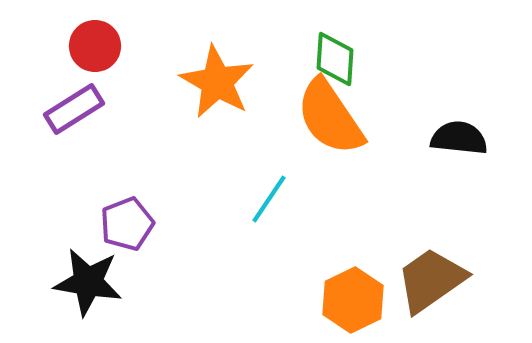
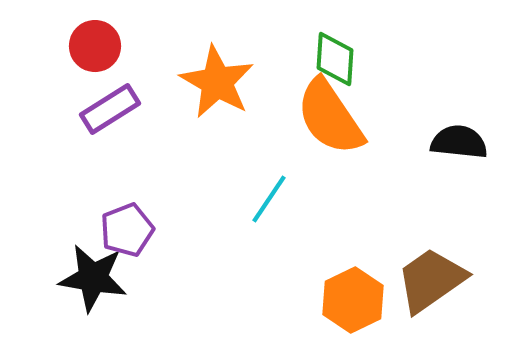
purple rectangle: moved 36 px right
black semicircle: moved 4 px down
purple pentagon: moved 6 px down
black star: moved 5 px right, 4 px up
